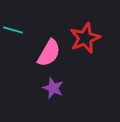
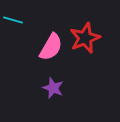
cyan line: moved 10 px up
pink semicircle: moved 2 px right, 6 px up
